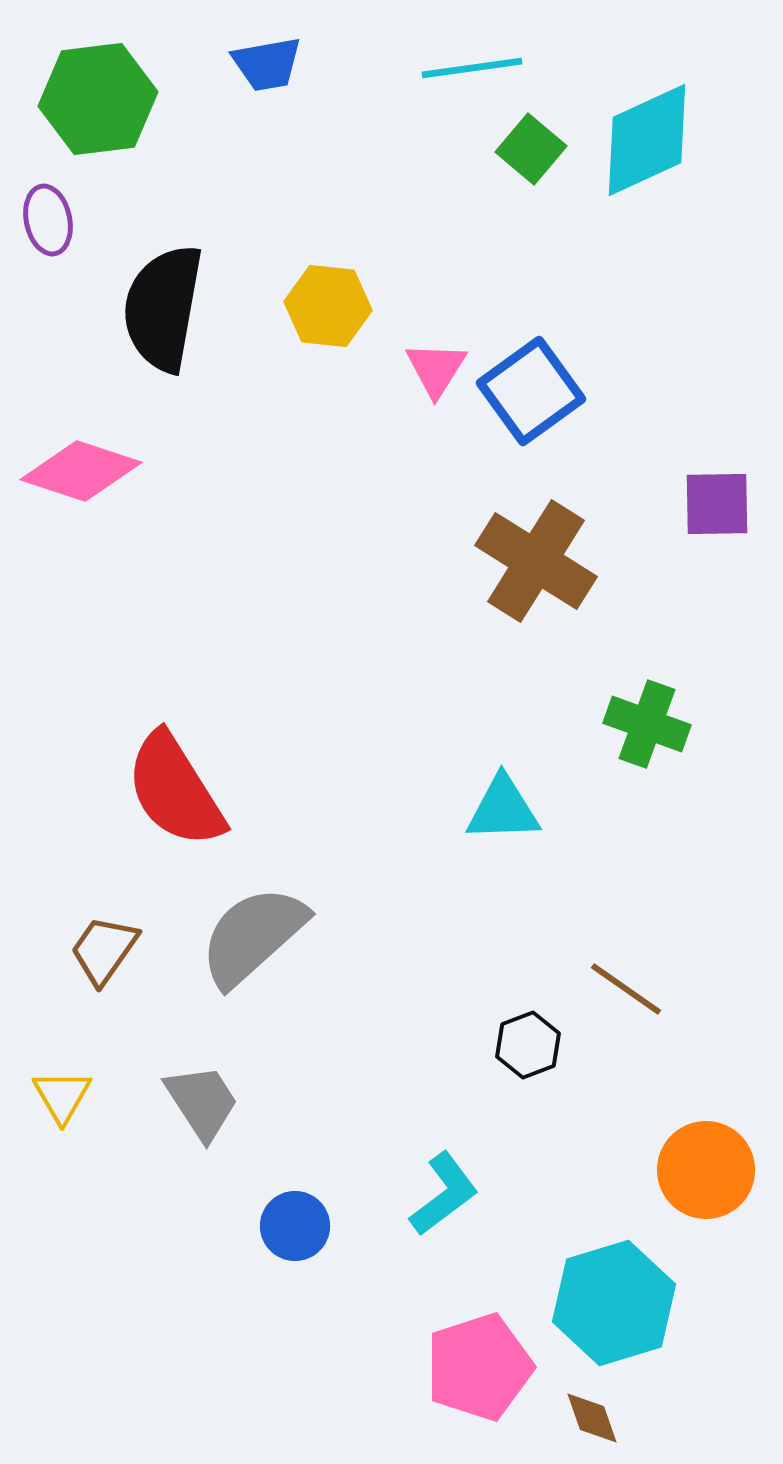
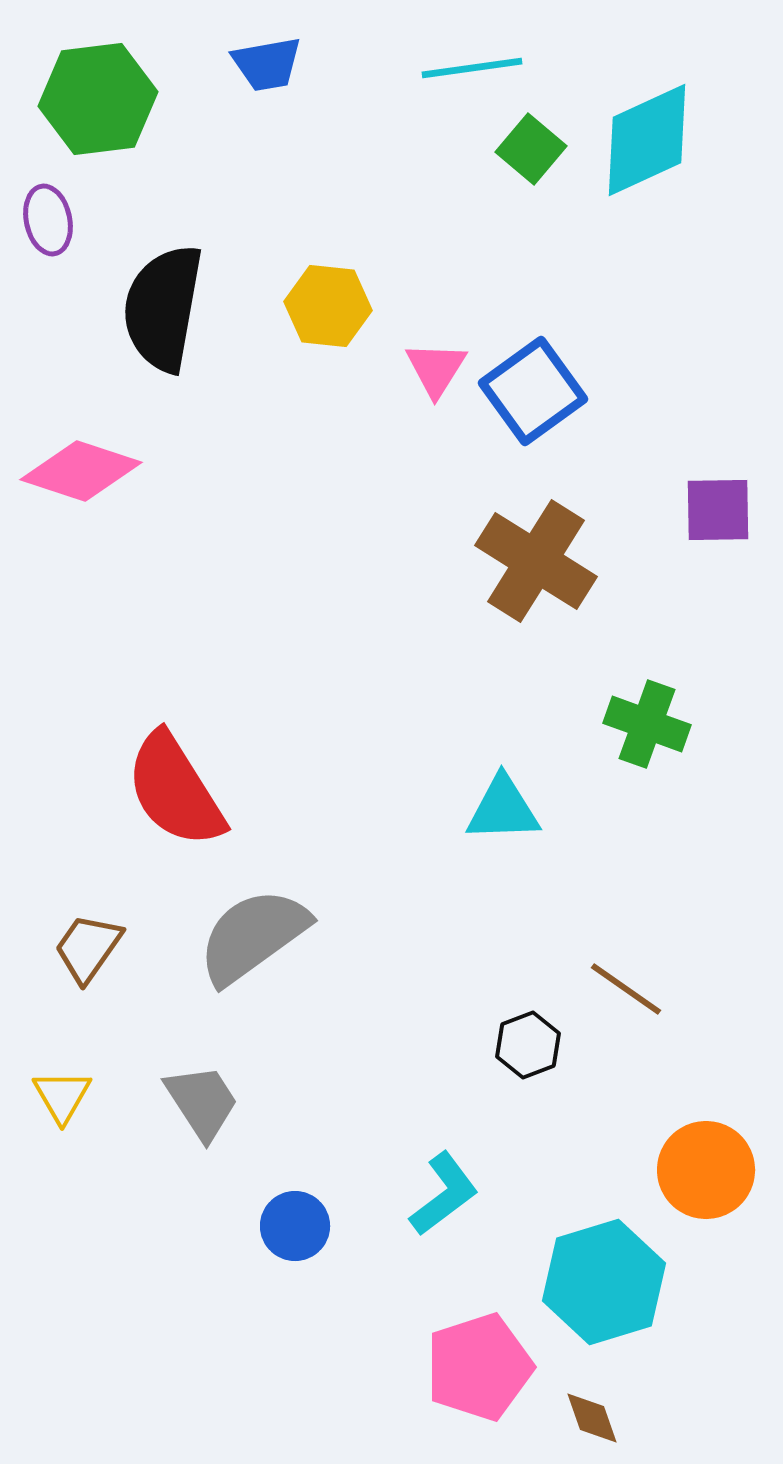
blue square: moved 2 px right
purple square: moved 1 px right, 6 px down
gray semicircle: rotated 6 degrees clockwise
brown trapezoid: moved 16 px left, 2 px up
cyan hexagon: moved 10 px left, 21 px up
